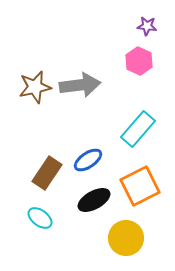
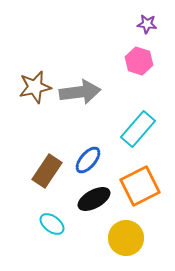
purple star: moved 2 px up
pink hexagon: rotated 8 degrees counterclockwise
gray arrow: moved 7 px down
blue ellipse: rotated 16 degrees counterclockwise
brown rectangle: moved 2 px up
black ellipse: moved 1 px up
cyan ellipse: moved 12 px right, 6 px down
